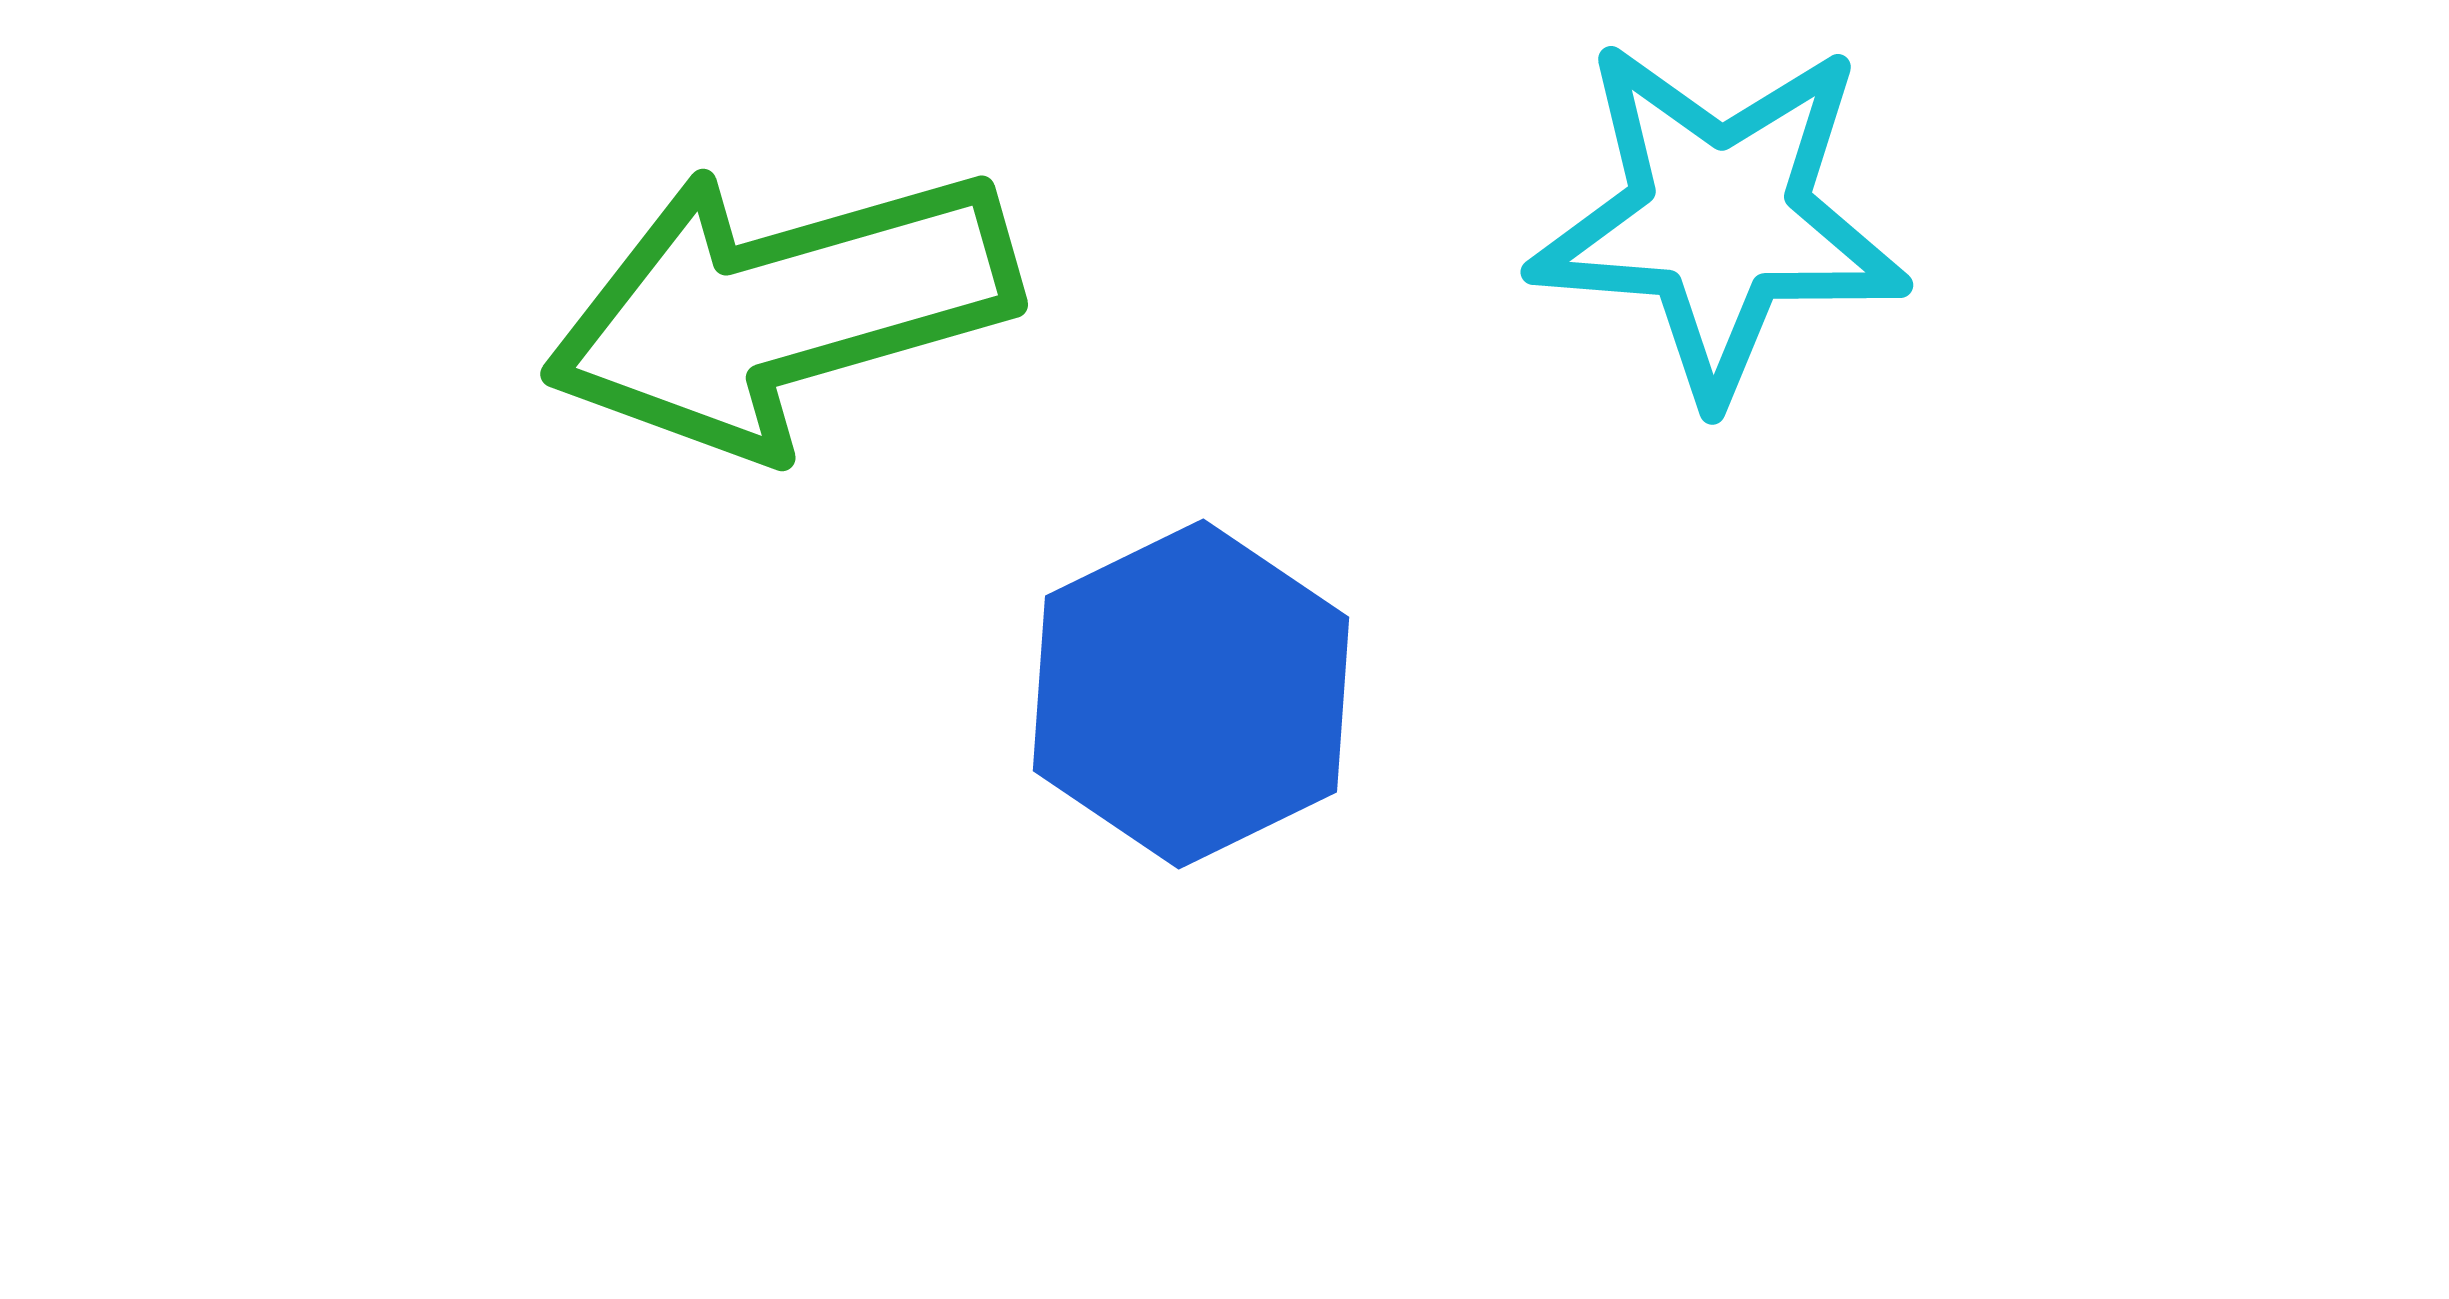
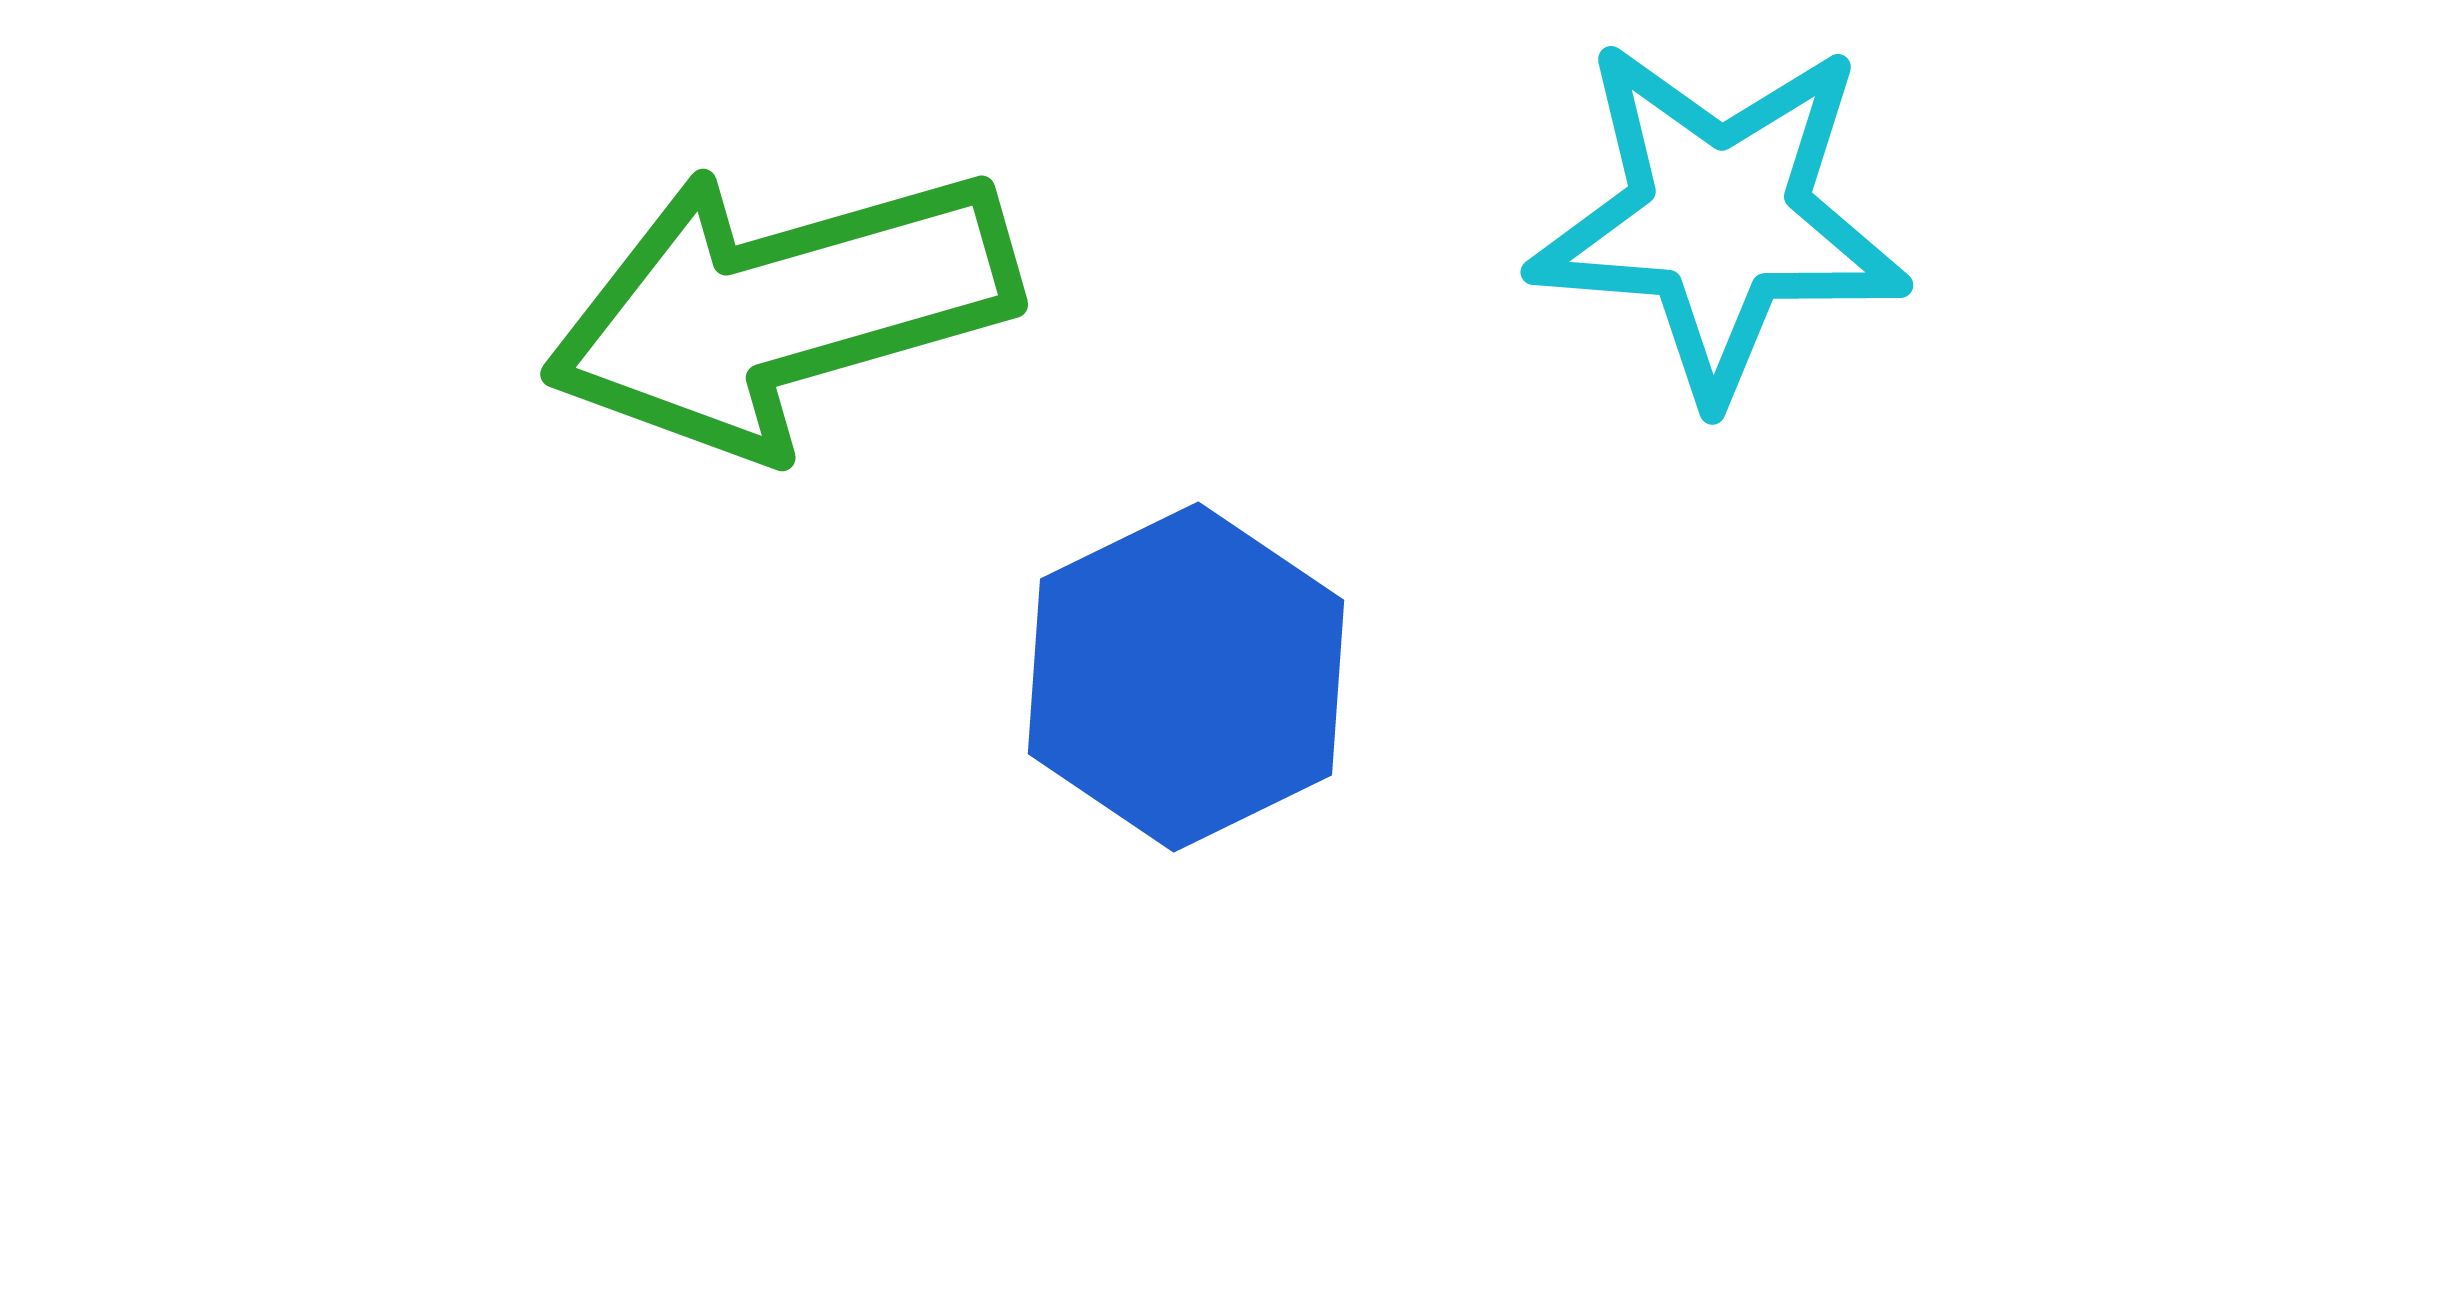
blue hexagon: moved 5 px left, 17 px up
